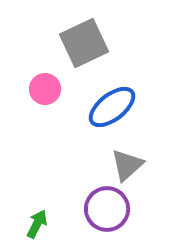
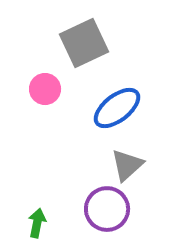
blue ellipse: moved 5 px right, 1 px down
green arrow: moved 1 px up; rotated 16 degrees counterclockwise
